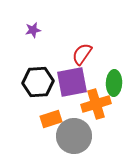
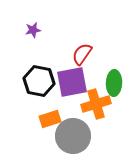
black hexagon: moved 1 px right, 1 px up; rotated 16 degrees clockwise
orange rectangle: moved 1 px left
gray circle: moved 1 px left
